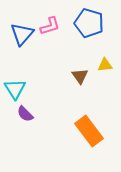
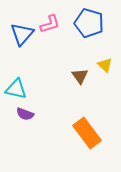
pink L-shape: moved 2 px up
yellow triangle: rotated 49 degrees clockwise
cyan triangle: moved 1 px right; rotated 45 degrees counterclockwise
purple semicircle: rotated 24 degrees counterclockwise
orange rectangle: moved 2 px left, 2 px down
